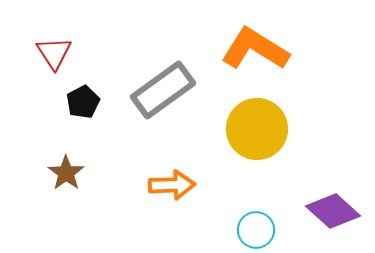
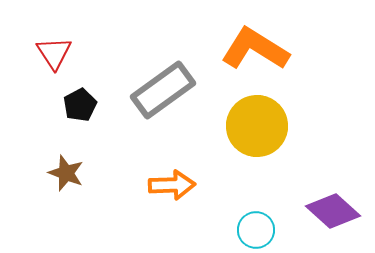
black pentagon: moved 3 px left, 3 px down
yellow circle: moved 3 px up
brown star: rotated 15 degrees counterclockwise
